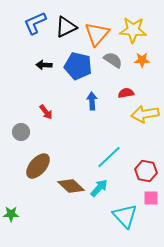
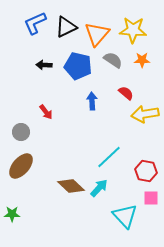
red semicircle: rotated 49 degrees clockwise
brown ellipse: moved 17 px left
green star: moved 1 px right
